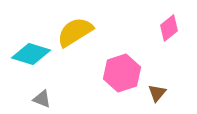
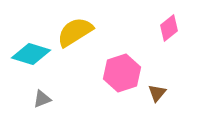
gray triangle: rotated 42 degrees counterclockwise
